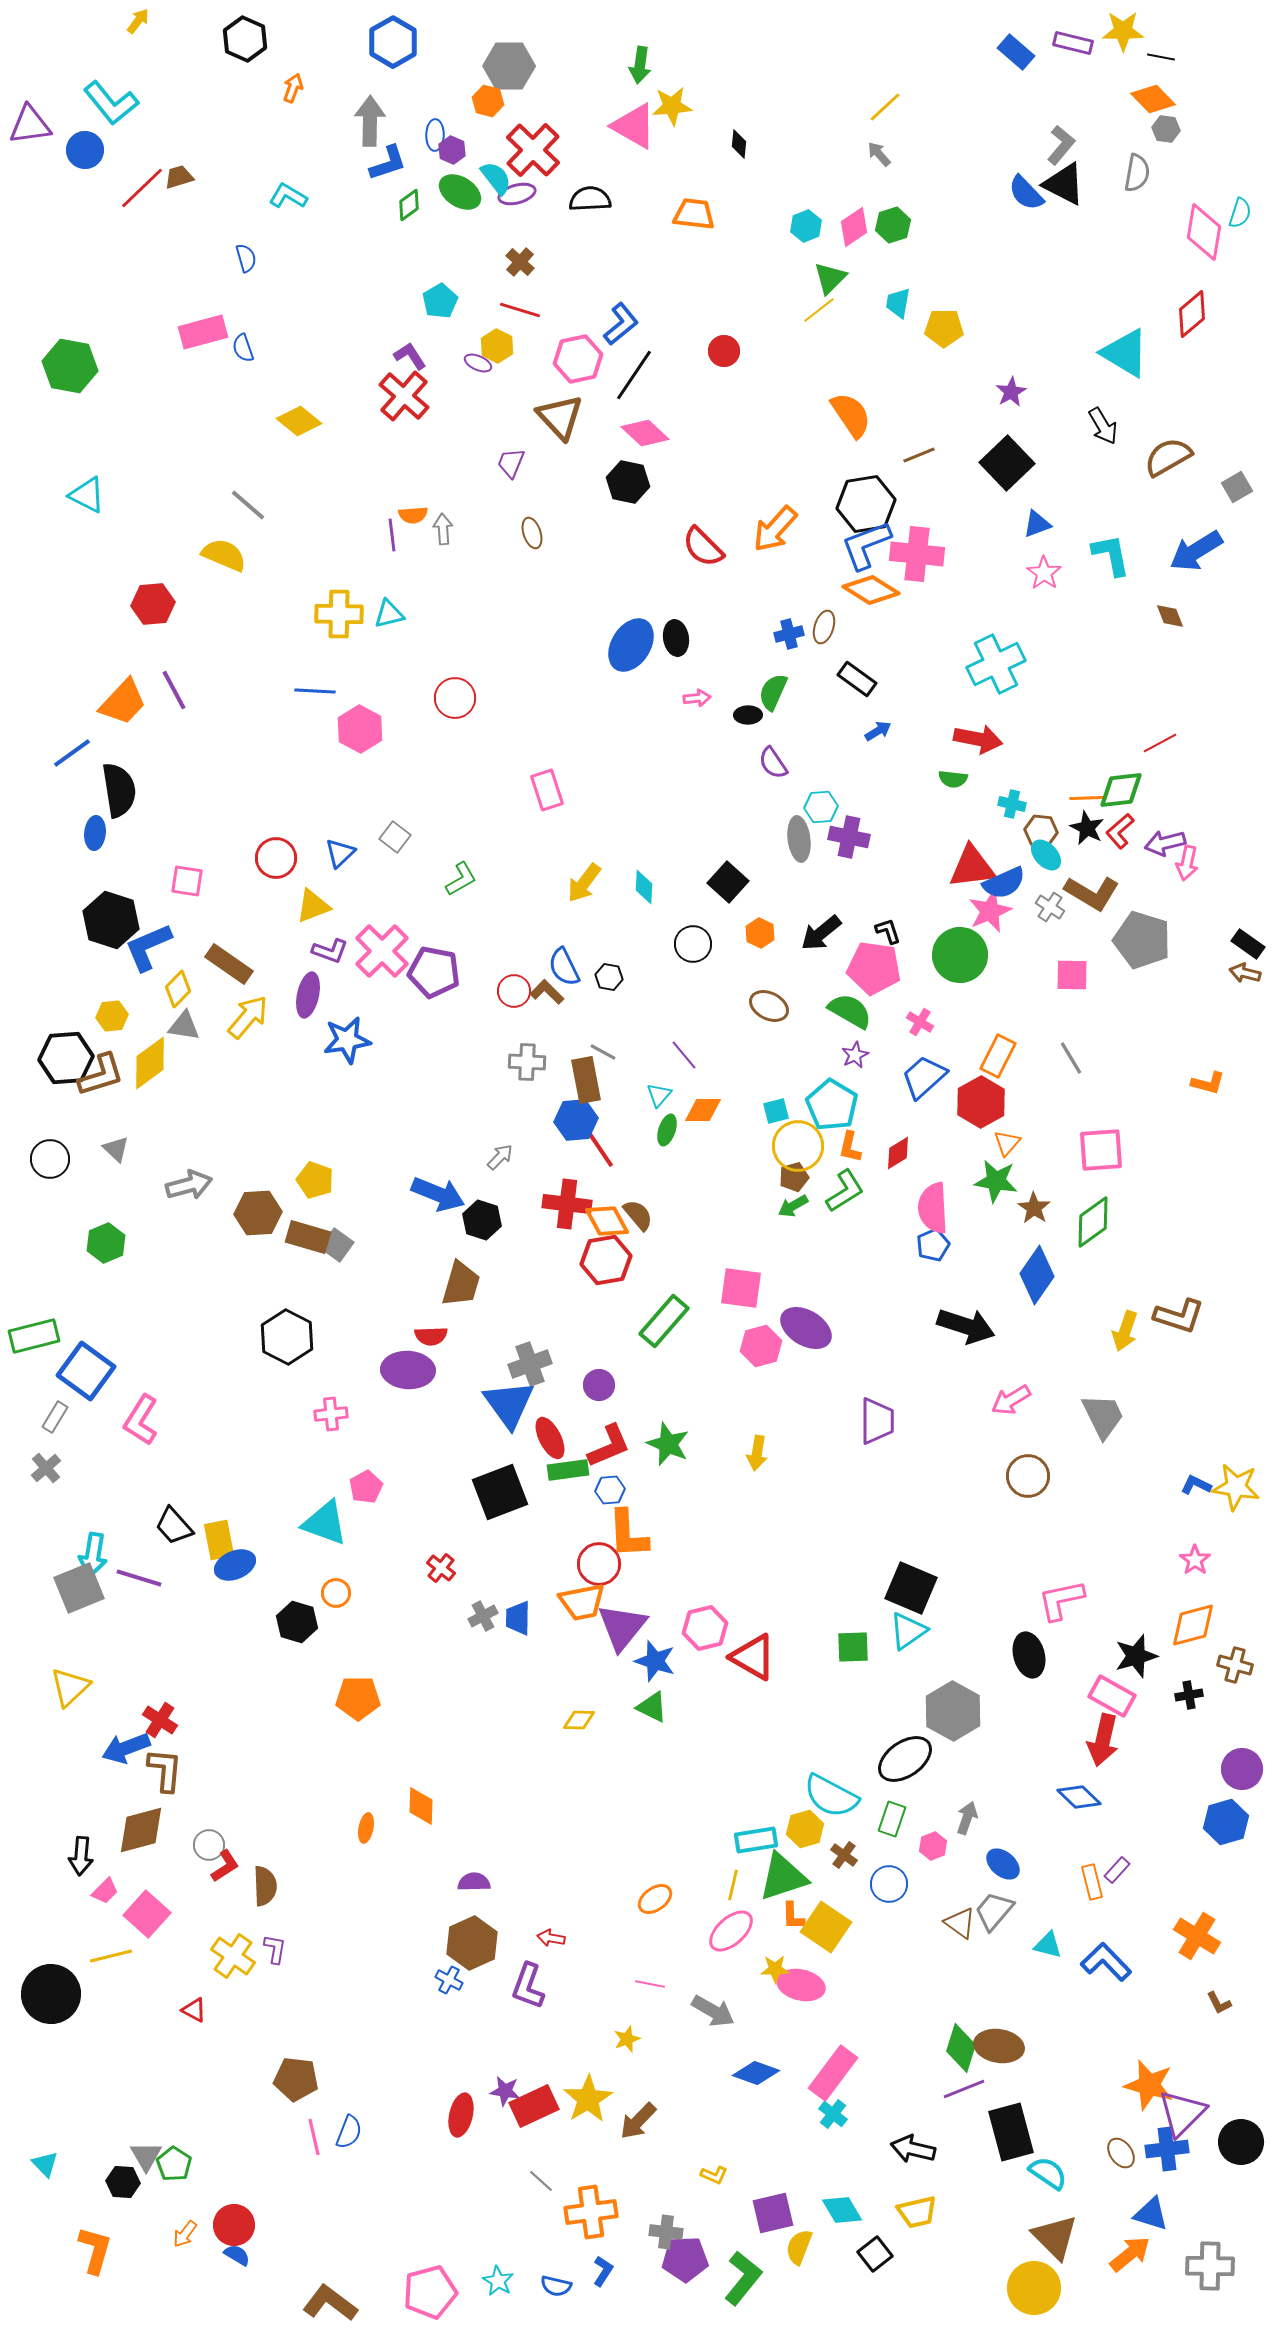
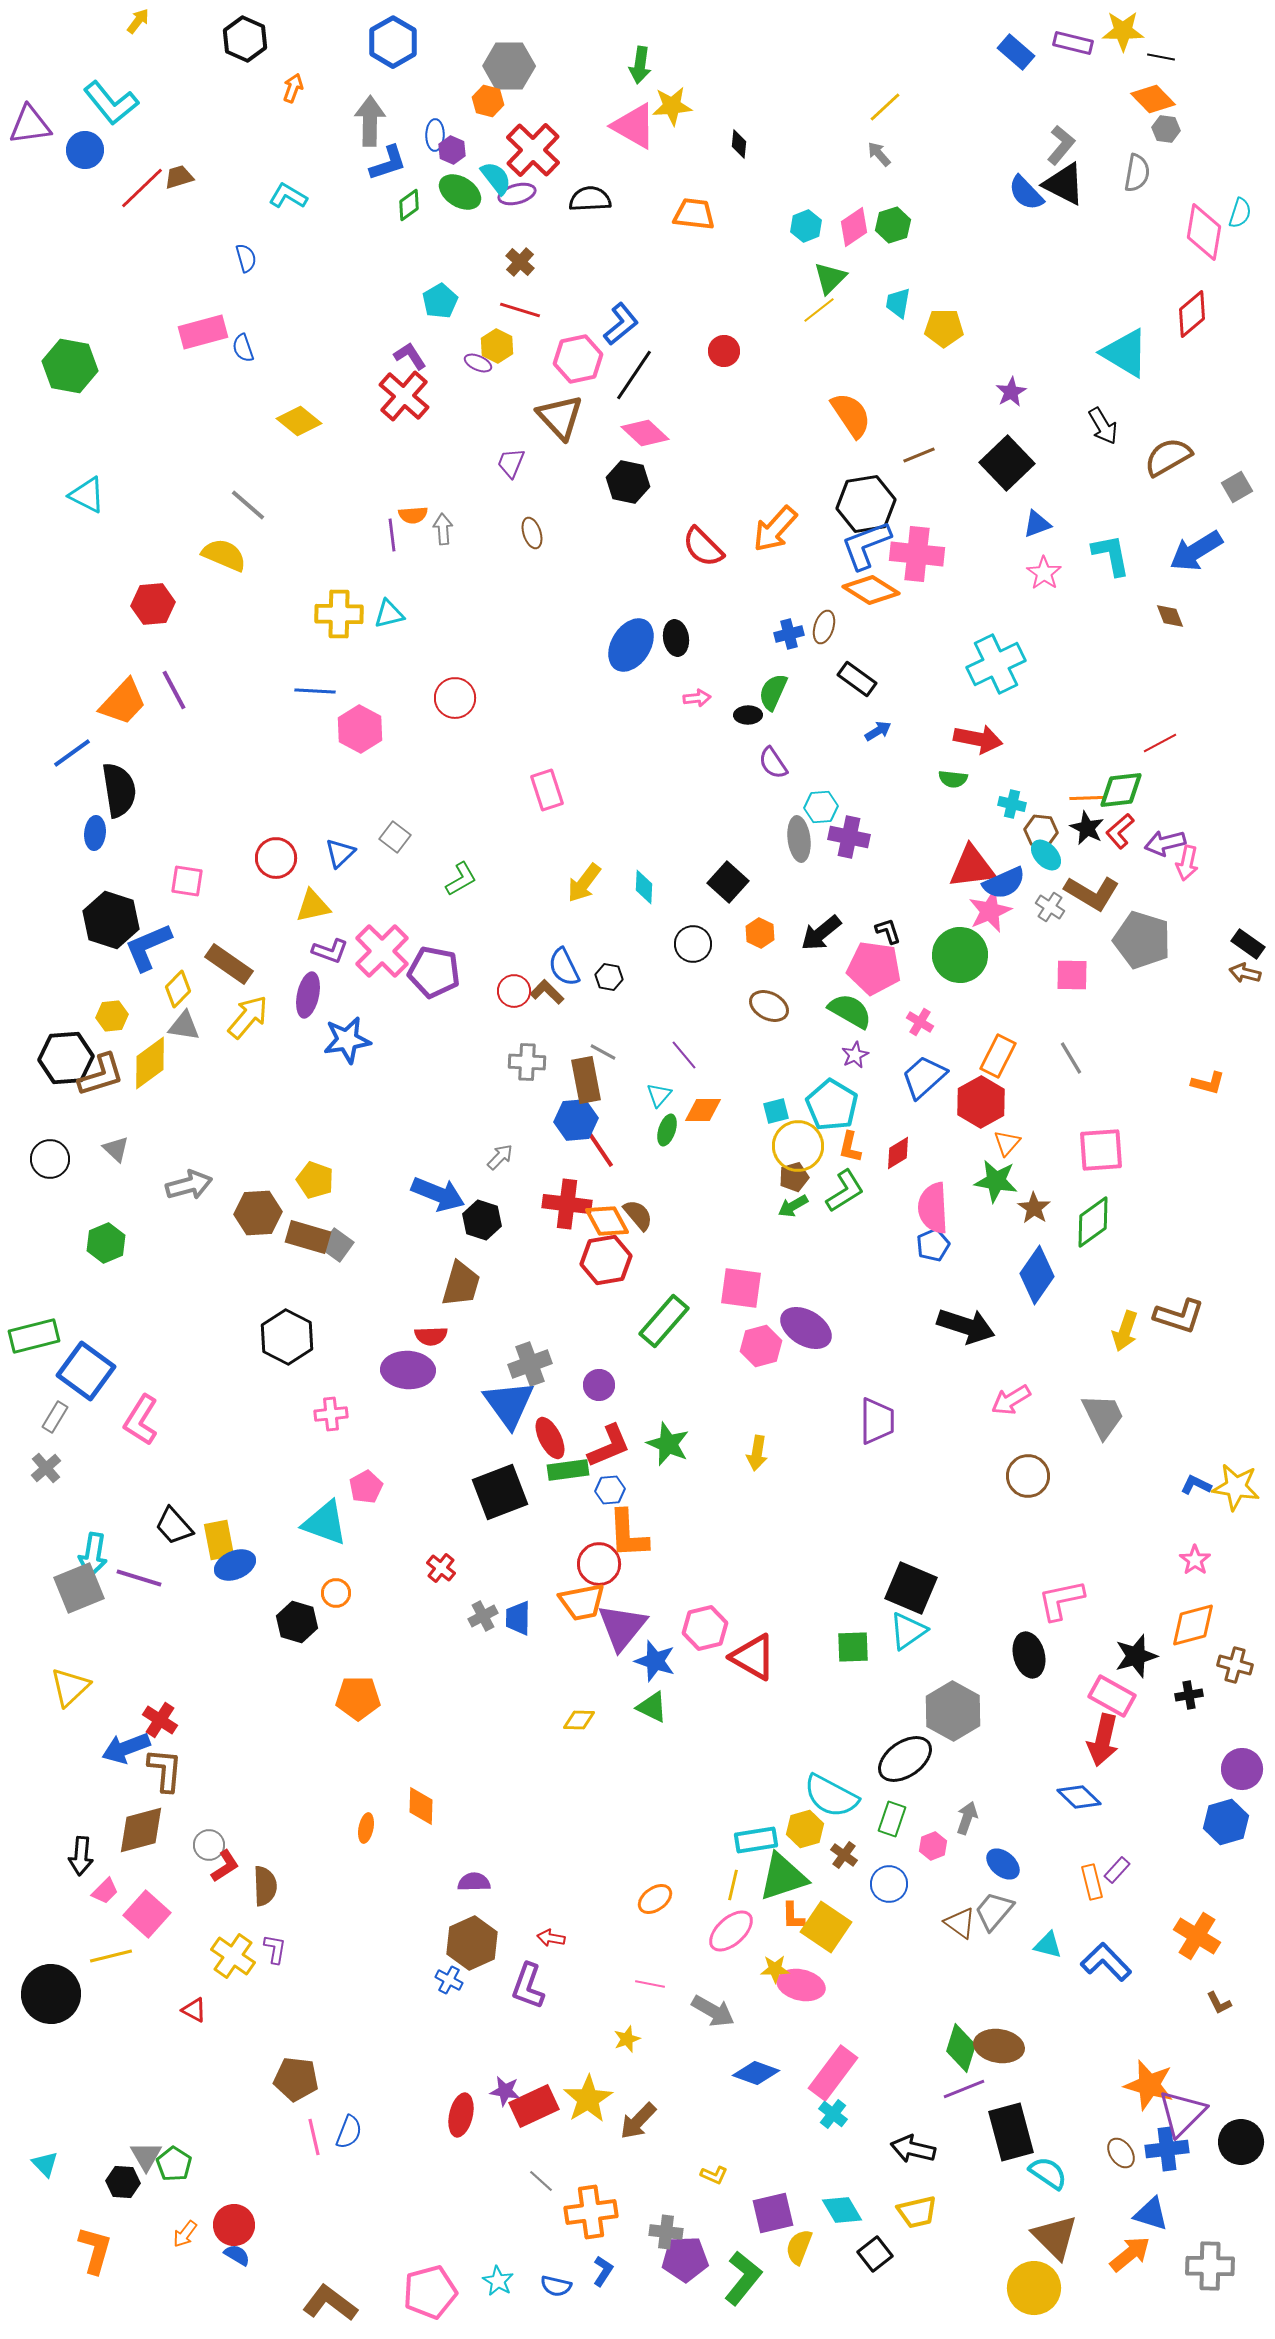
yellow triangle at (313, 906): rotated 9 degrees clockwise
